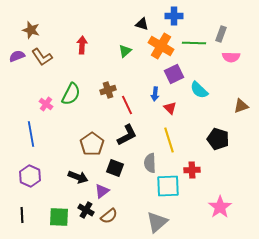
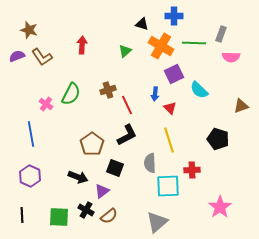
brown star: moved 2 px left
